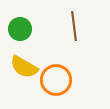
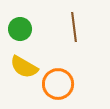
brown line: moved 1 px down
orange circle: moved 2 px right, 4 px down
